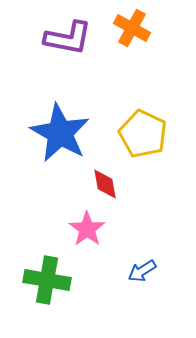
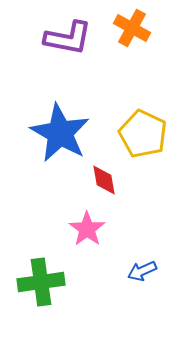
red diamond: moved 1 px left, 4 px up
blue arrow: rotated 8 degrees clockwise
green cross: moved 6 px left, 2 px down; rotated 18 degrees counterclockwise
